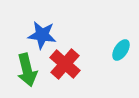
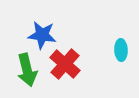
cyan ellipse: rotated 35 degrees counterclockwise
